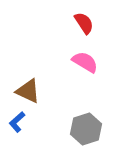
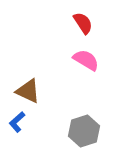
red semicircle: moved 1 px left
pink semicircle: moved 1 px right, 2 px up
gray hexagon: moved 2 px left, 2 px down
